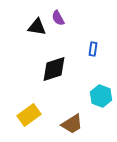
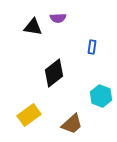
purple semicircle: rotated 63 degrees counterclockwise
black triangle: moved 4 px left
blue rectangle: moved 1 px left, 2 px up
black diamond: moved 4 px down; rotated 20 degrees counterclockwise
brown trapezoid: rotated 10 degrees counterclockwise
